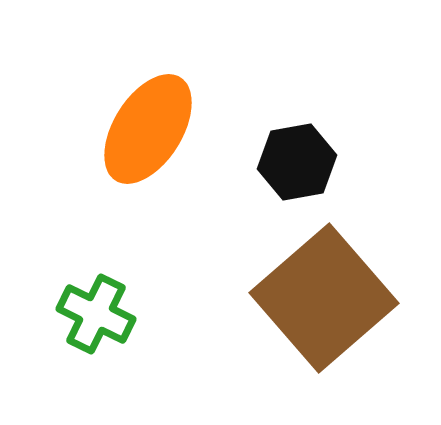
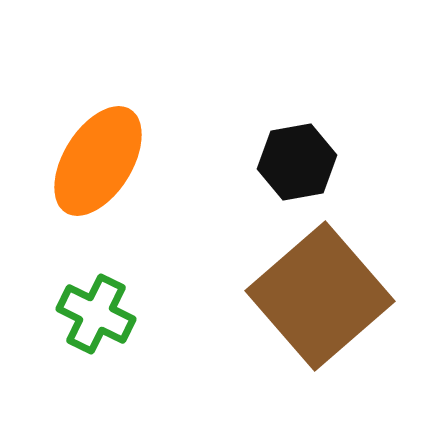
orange ellipse: moved 50 px left, 32 px down
brown square: moved 4 px left, 2 px up
